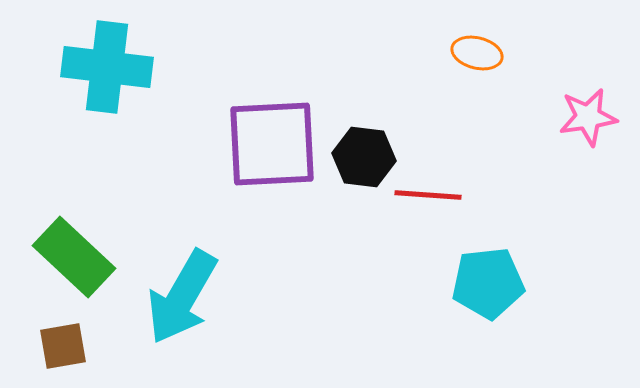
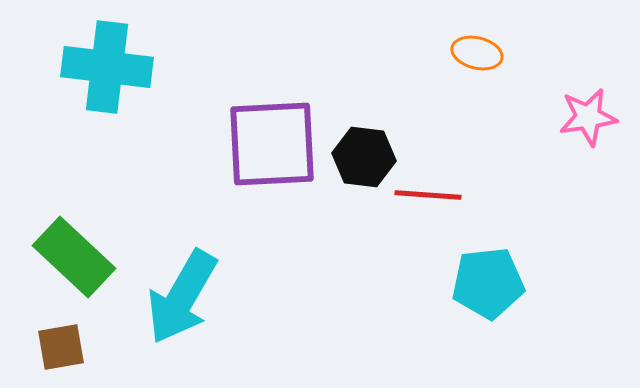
brown square: moved 2 px left, 1 px down
